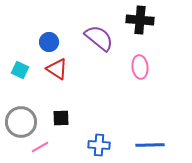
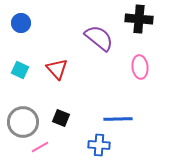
black cross: moved 1 px left, 1 px up
blue circle: moved 28 px left, 19 px up
red triangle: rotated 15 degrees clockwise
black square: rotated 24 degrees clockwise
gray circle: moved 2 px right
blue line: moved 32 px left, 26 px up
